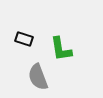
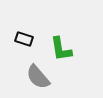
gray semicircle: rotated 20 degrees counterclockwise
